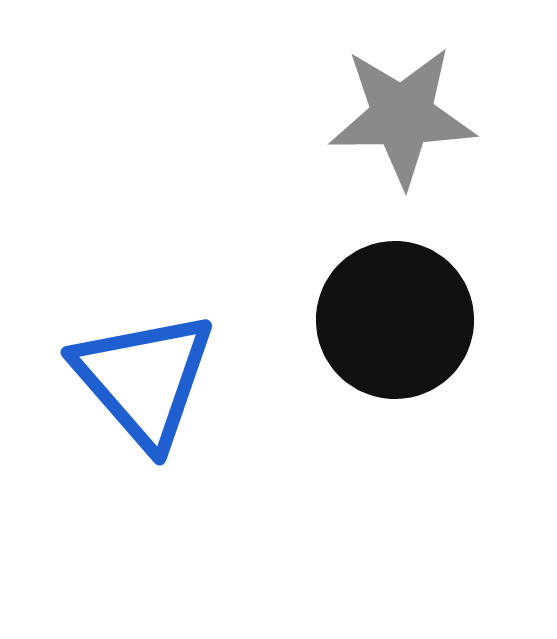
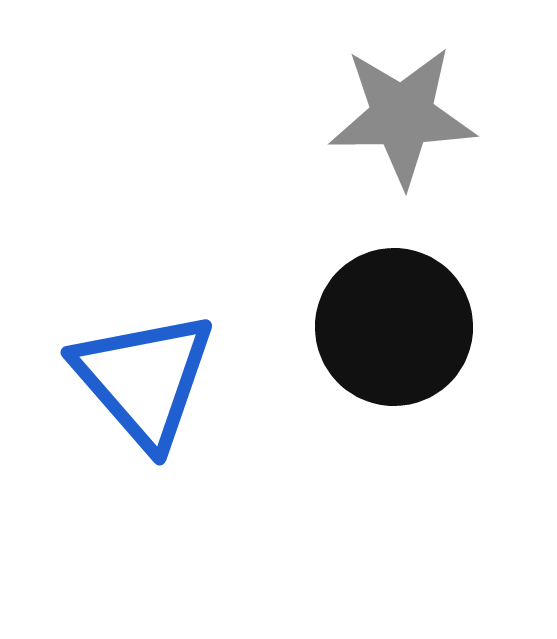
black circle: moved 1 px left, 7 px down
